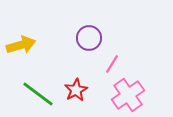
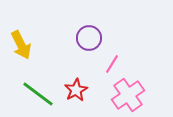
yellow arrow: rotated 80 degrees clockwise
